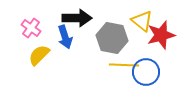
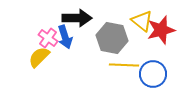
pink cross: moved 17 px right, 10 px down
red star: moved 5 px up
yellow semicircle: moved 2 px down
blue circle: moved 7 px right, 2 px down
